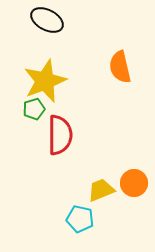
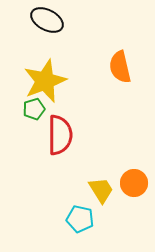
yellow trapezoid: rotated 80 degrees clockwise
